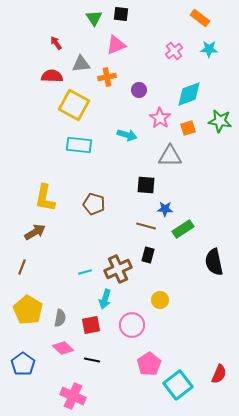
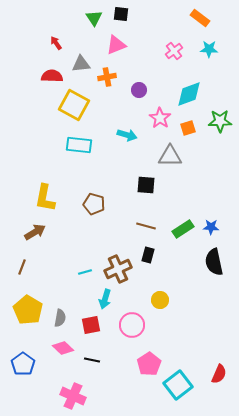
green star at (220, 121): rotated 10 degrees counterclockwise
blue star at (165, 209): moved 46 px right, 18 px down
